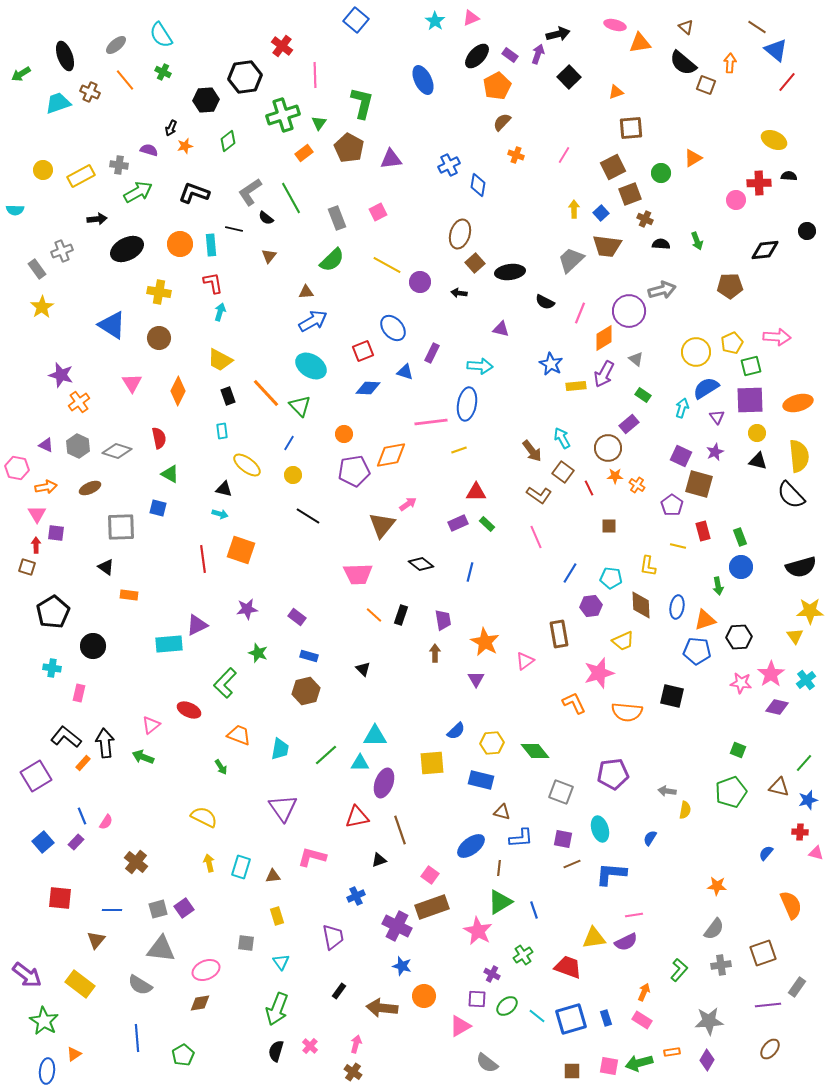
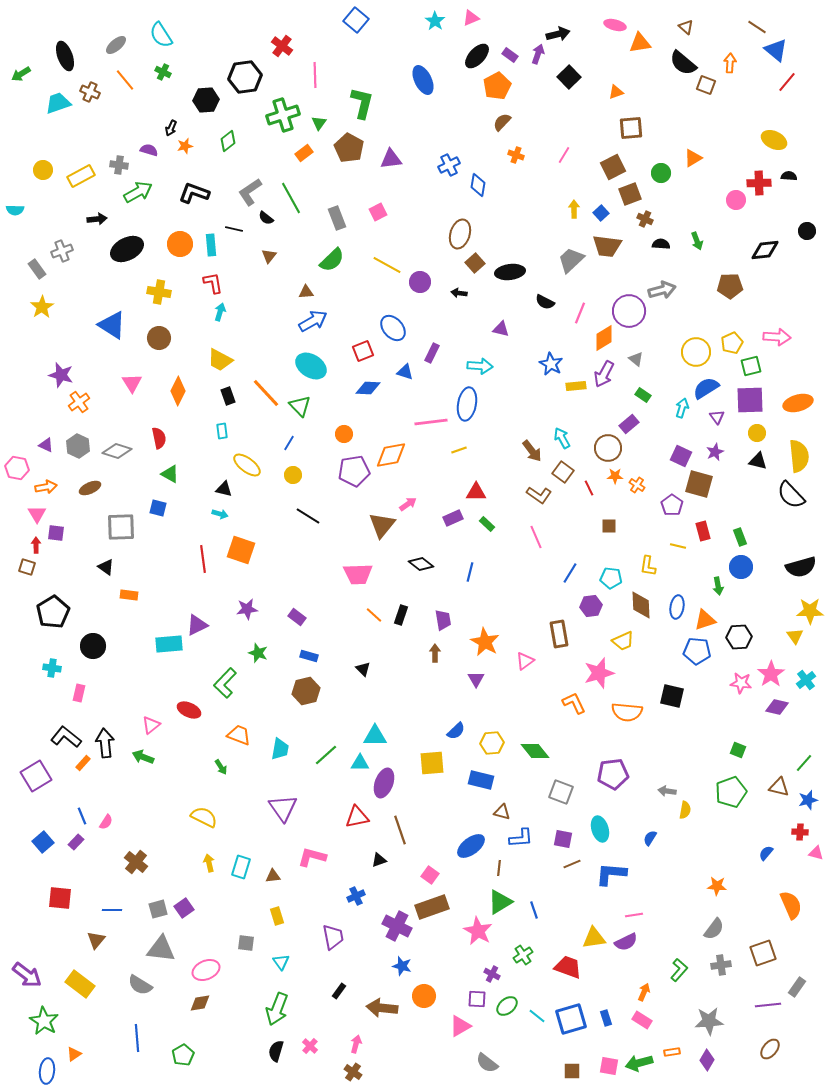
purple rectangle at (458, 523): moved 5 px left, 5 px up
